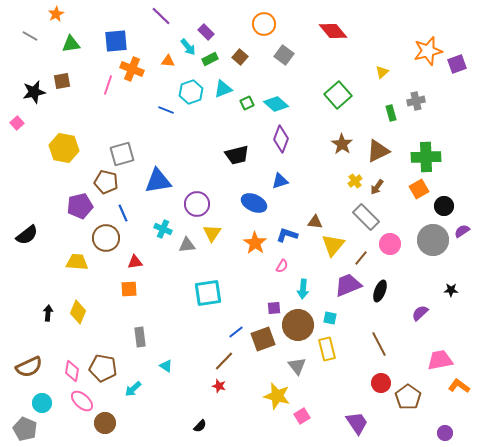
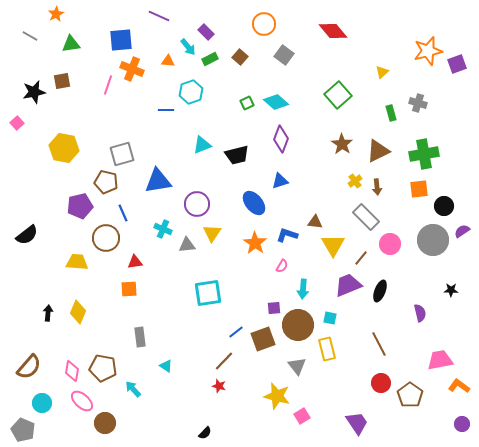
purple line at (161, 16): moved 2 px left; rotated 20 degrees counterclockwise
blue square at (116, 41): moved 5 px right, 1 px up
cyan triangle at (223, 89): moved 21 px left, 56 px down
gray cross at (416, 101): moved 2 px right, 2 px down; rotated 30 degrees clockwise
cyan diamond at (276, 104): moved 2 px up
blue line at (166, 110): rotated 21 degrees counterclockwise
green cross at (426, 157): moved 2 px left, 3 px up; rotated 8 degrees counterclockwise
brown arrow at (377, 187): rotated 42 degrees counterclockwise
orange square at (419, 189): rotated 24 degrees clockwise
blue ellipse at (254, 203): rotated 25 degrees clockwise
yellow triangle at (333, 245): rotated 10 degrees counterclockwise
purple semicircle at (420, 313): rotated 120 degrees clockwise
brown semicircle at (29, 367): rotated 24 degrees counterclockwise
cyan arrow at (133, 389): rotated 90 degrees clockwise
brown pentagon at (408, 397): moved 2 px right, 2 px up
black semicircle at (200, 426): moved 5 px right, 7 px down
gray pentagon at (25, 429): moved 2 px left, 1 px down
purple circle at (445, 433): moved 17 px right, 9 px up
